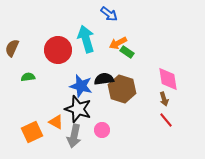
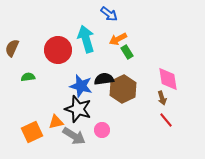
orange arrow: moved 4 px up
green rectangle: rotated 24 degrees clockwise
brown hexagon: moved 1 px right; rotated 16 degrees clockwise
brown arrow: moved 2 px left, 1 px up
orange triangle: rotated 42 degrees counterclockwise
gray arrow: rotated 70 degrees counterclockwise
